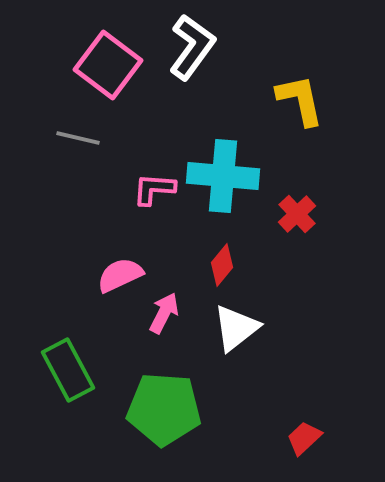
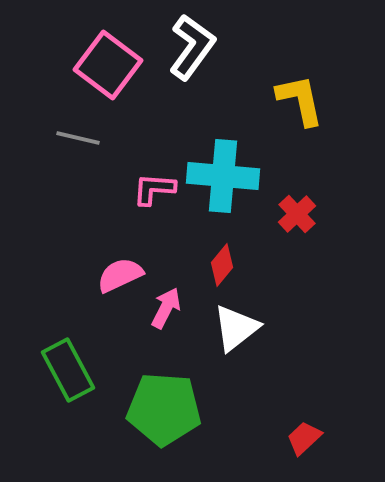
pink arrow: moved 2 px right, 5 px up
